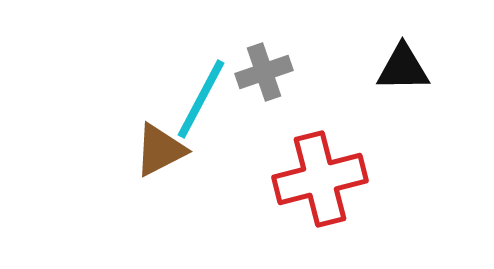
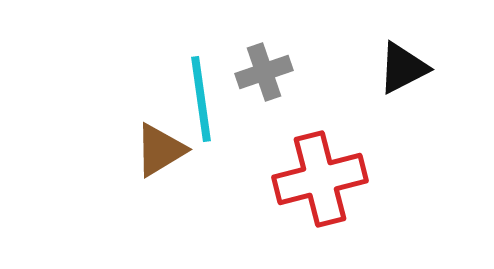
black triangle: rotated 26 degrees counterclockwise
cyan line: rotated 36 degrees counterclockwise
brown triangle: rotated 4 degrees counterclockwise
